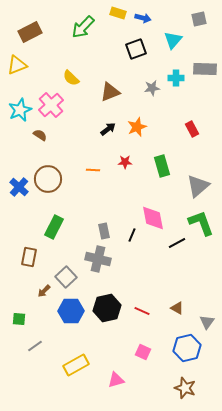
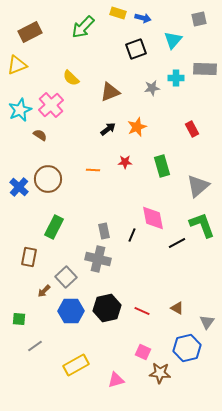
green L-shape at (201, 223): moved 1 px right, 2 px down
brown star at (185, 388): moved 25 px left, 15 px up; rotated 15 degrees counterclockwise
